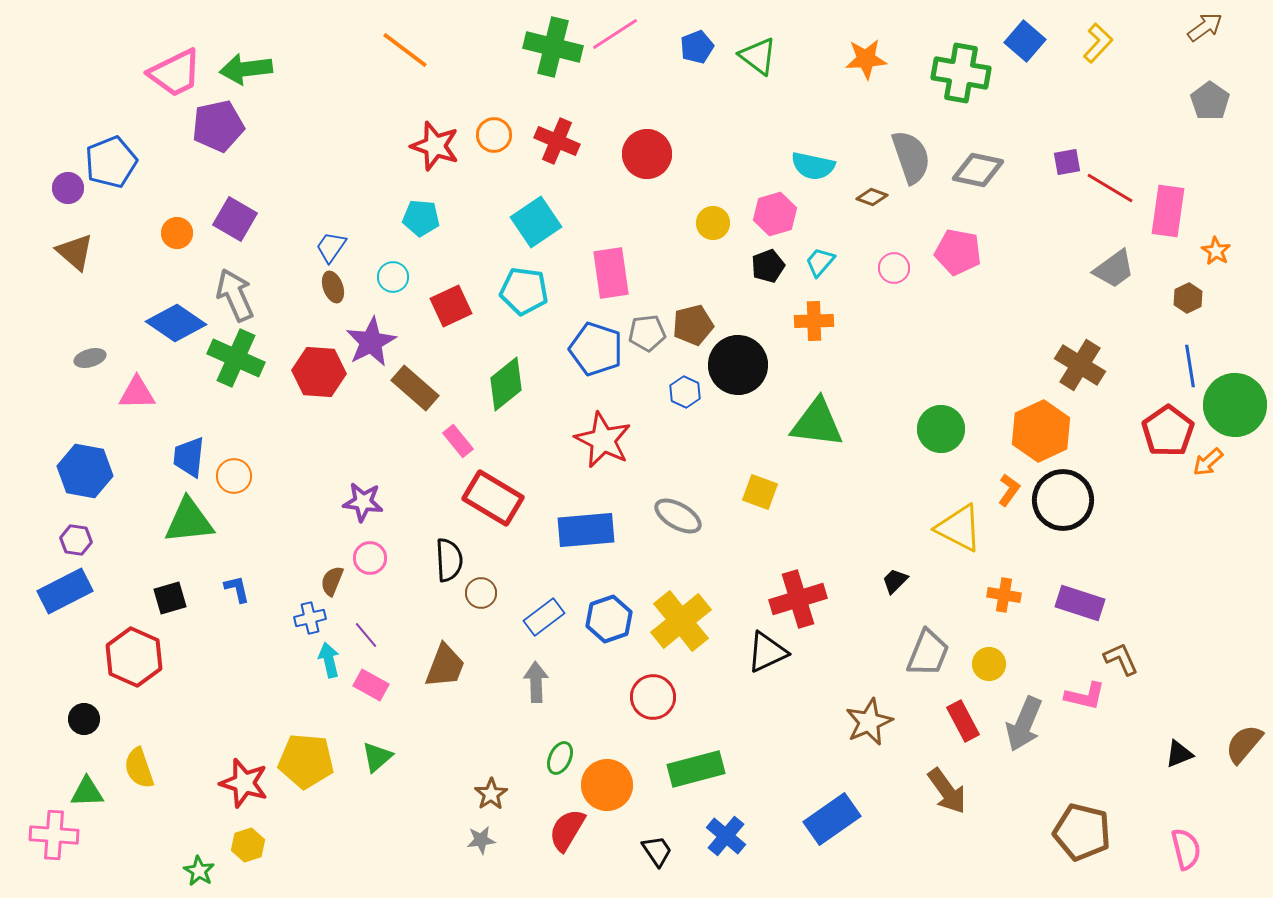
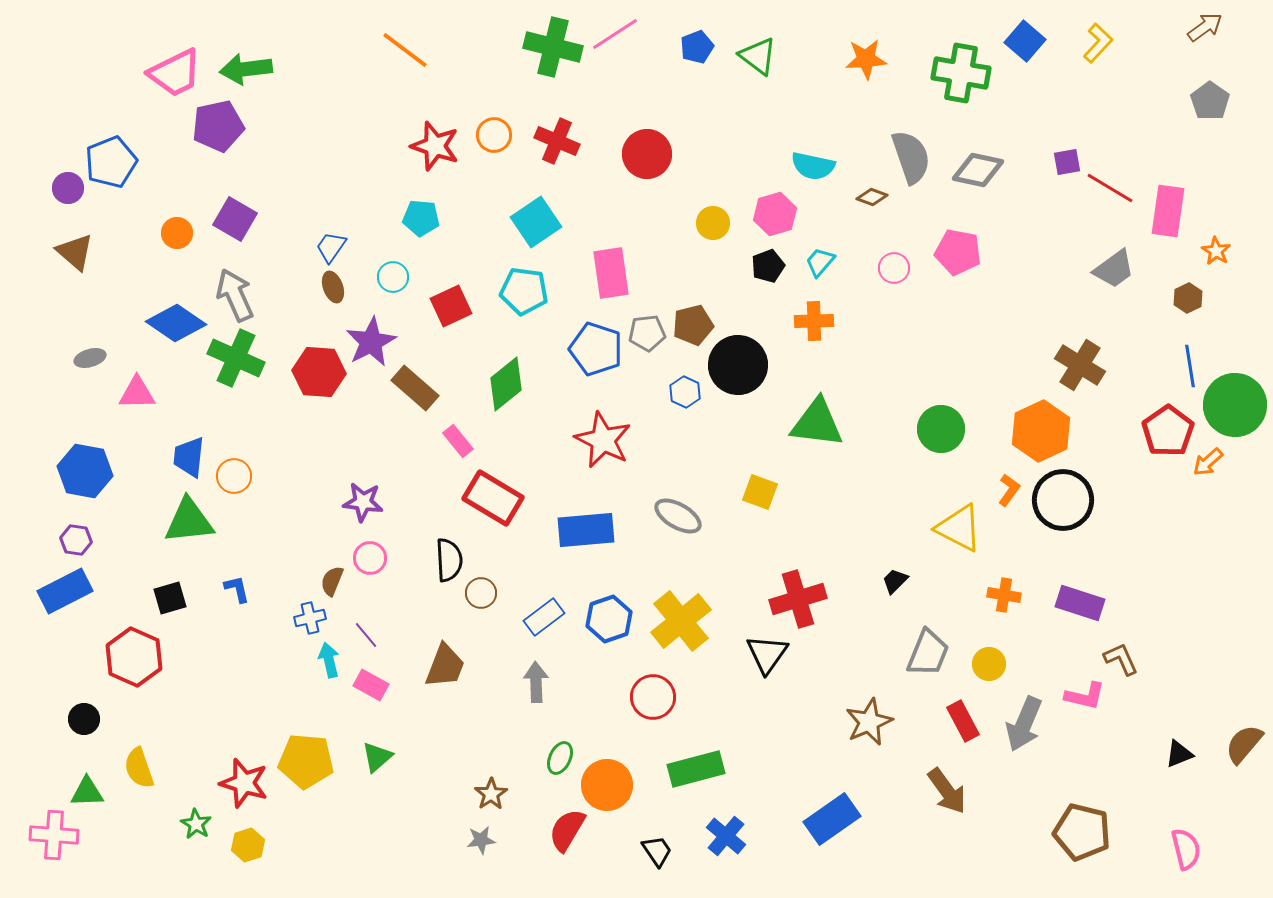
black triangle at (767, 652): moved 2 px down; rotated 30 degrees counterclockwise
green star at (199, 871): moved 3 px left, 47 px up
